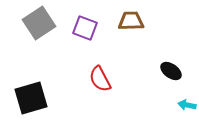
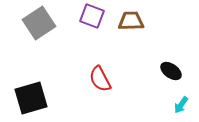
purple square: moved 7 px right, 12 px up
cyan arrow: moved 6 px left; rotated 66 degrees counterclockwise
